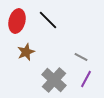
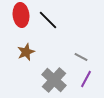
red ellipse: moved 4 px right, 6 px up; rotated 20 degrees counterclockwise
